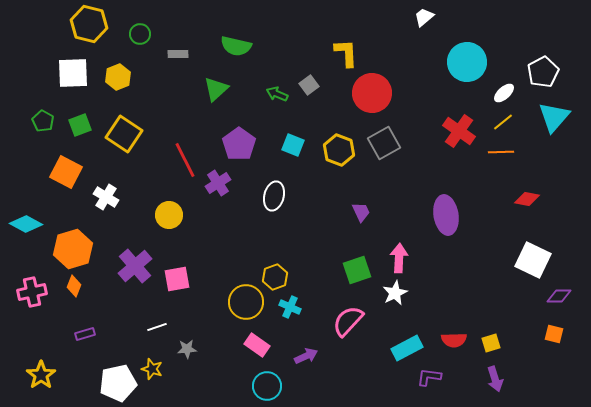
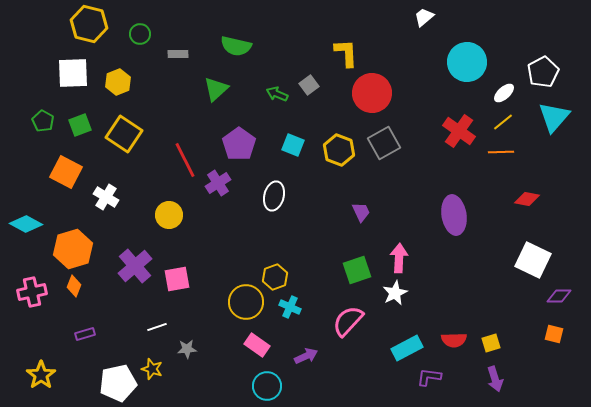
yellow hexagon at (118, 77): moved 5 px down
purple ellipse at (446, 215): moved 8 px right
